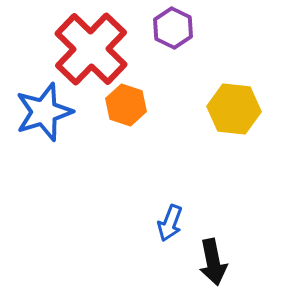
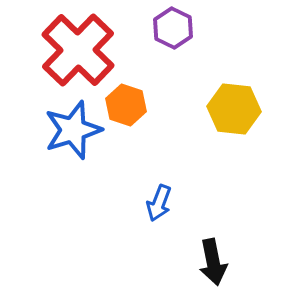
red cross: moved 13 px left, 1 px down
blue star: moved 29 px right, 18 px down
blue arrow: moved 11 px left, 20 px up
